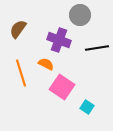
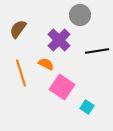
purple cross: rotated 25 degrees clockwise
black line: moved 3 px down
